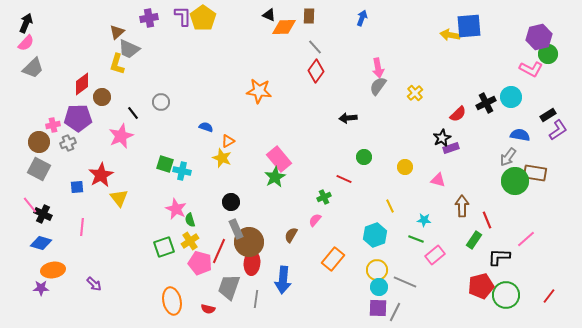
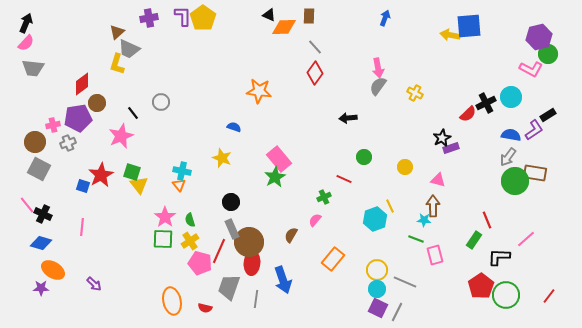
blue arrow at (362, 18): moved 23 px right
gray trapezoid at (33, 68): rotated 50 degrees clockwise
red diamond at (316, 71): moved 1 px left, 2 px down
yellow cross at (415, 93): rotated 21 degrees counterclockwise
brown circle at (102, 97): moved 5 px left, 6 px down
red semicircle at (458, 114): moved 10 px right
purple pentagon at (78, 118): rotated 8 degrees counterclockwise
blue semicircle at (206, 127): moved 28 px right
purple L-shape at (558, 130): moved 24 px left
blue semicircle at (520, 135): moved 9 px left
orange triangle at (228, 141): moved 49 px left, 44 px down; rotated 40 degrees counterclockwise
brown circle at (39, 142): moved 4 px left
green square at (165, 164): moved 33 px left, 8 px down
blue square at (77, 187): moved 6 px right, 1 px up; rotated 24 degrees clockwise
yellow triangle at (119, 198): moved 20 px right, 13 px up
pink line at (30, 205): moved 3 px left
brown arrow at (462, 206): moved 29 px left
pink star at (176, 209): moved 11 px left, 8 px down; rotated 10 degrees clockwise
gray rectangle at (236, 229): moved 4 px left
cyan hexagon at (375, 235): moved 16 px up
green square at (164, 247): moved 1 px left, 8 px up; rotated 20 degrees clockwise
pink rectangle at (435, 255): rotated 66 degrees counterclockwise
orange ellipse at (53, 270): rotated 40 degrees clockwise
blue arrow at (283, 280): rotated 24 degrees counterclockwise
red pentagon at (481, 286): rotated 20 degrees counterclockwise
cyan circle at (379, 287): moved 2 px left, 2 px down
purple square at (378, 308): rotated 24 degrees clockwise
red semicircle at (208, 309): moved 3 px left, 1 px up
gray line at (395, 312): moved 2 px right
